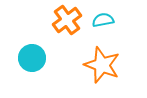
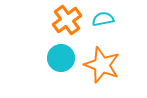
cyan semicircle: moved 1 px up
cyan circle: moved 29 px right
